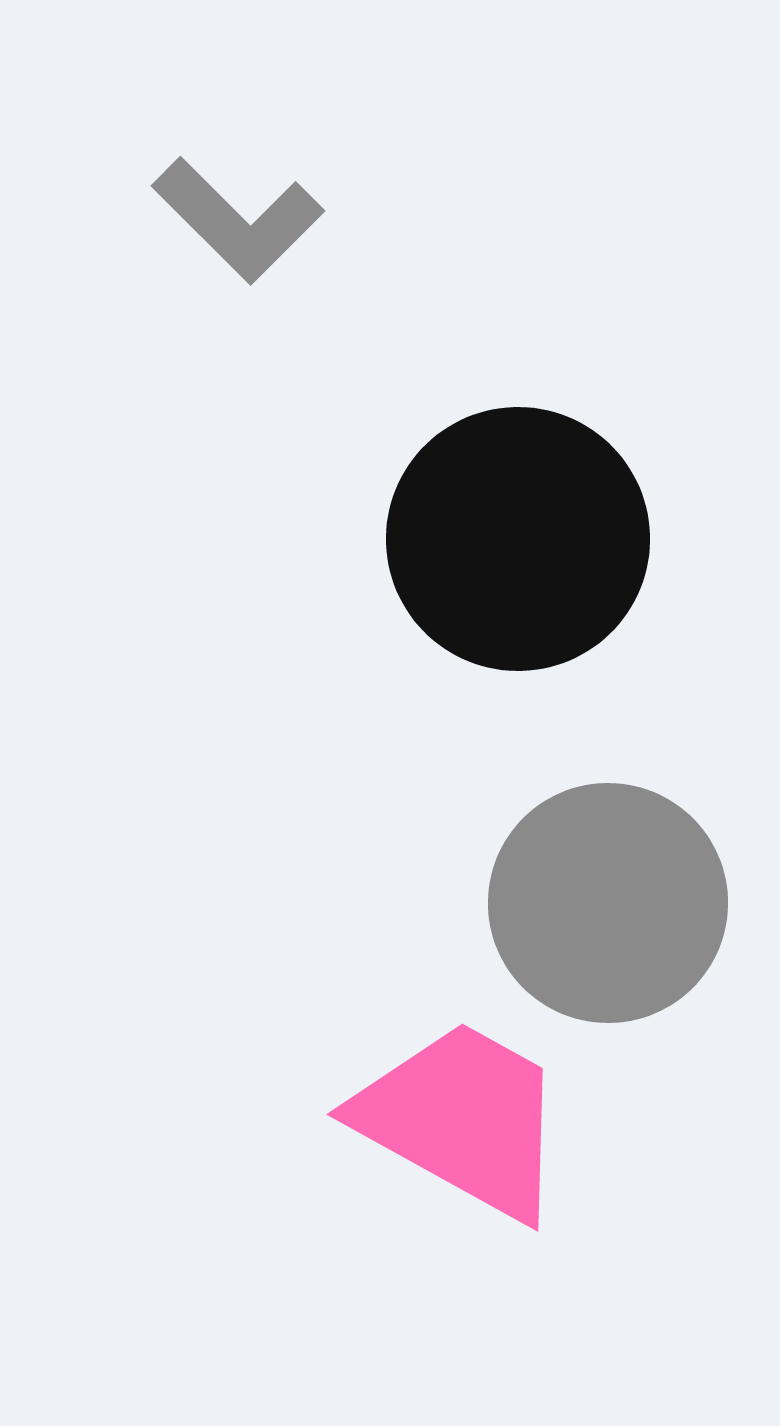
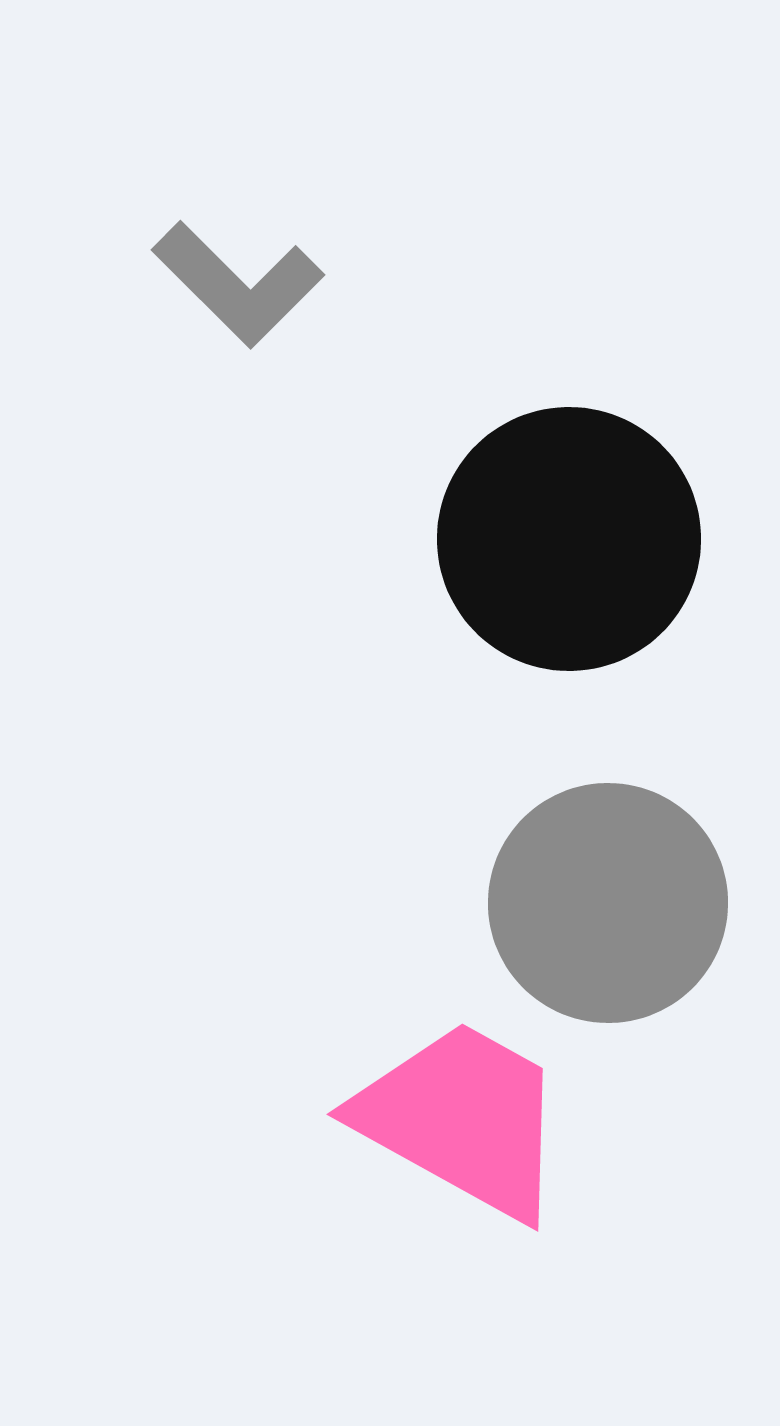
gray L-shape: moved 64 px down
black circle: moved 51 px right
